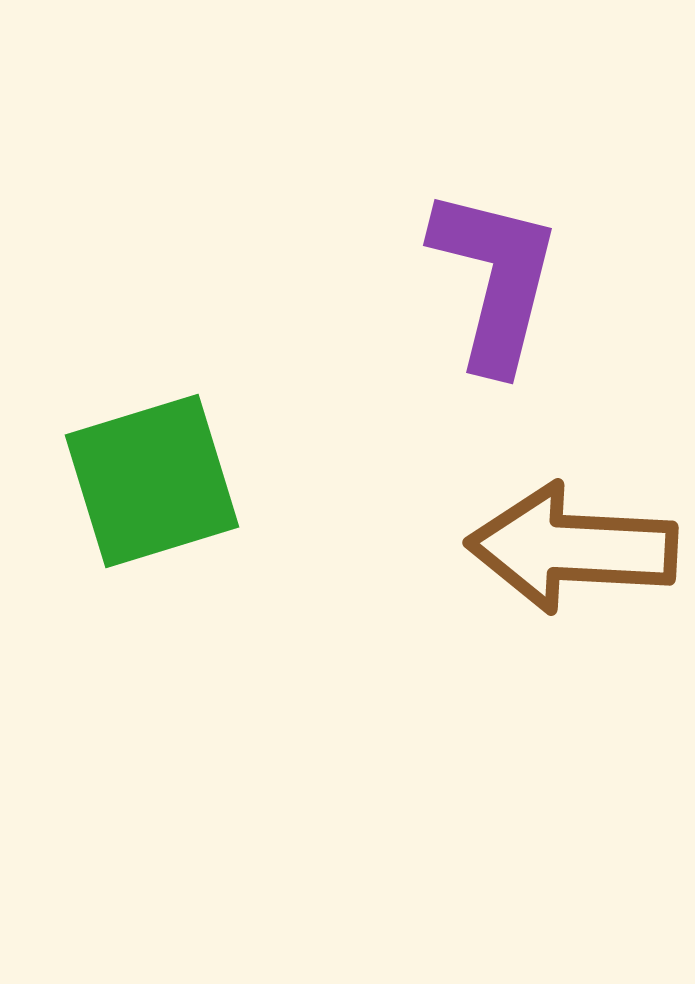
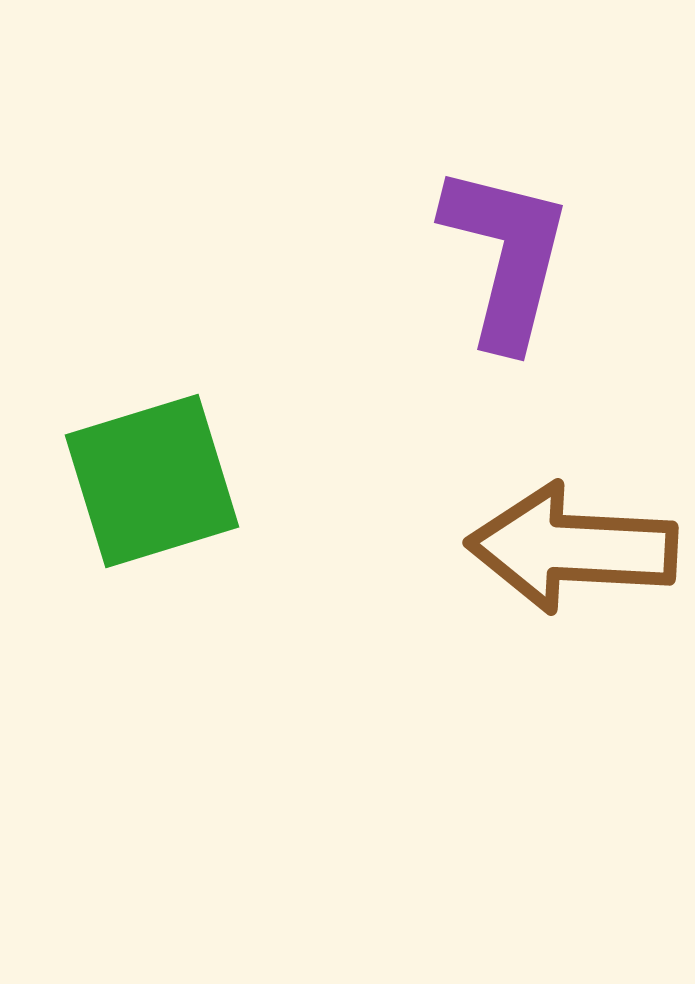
purple L-shape: moved 11 px right, 23 px up
